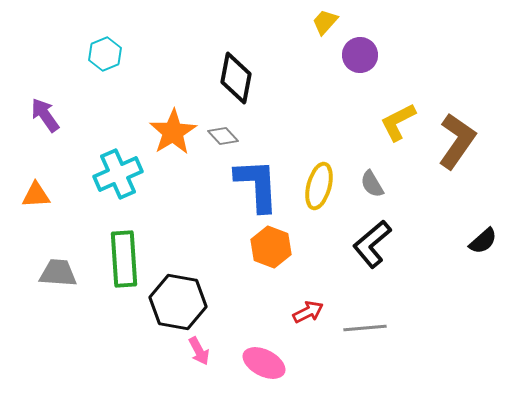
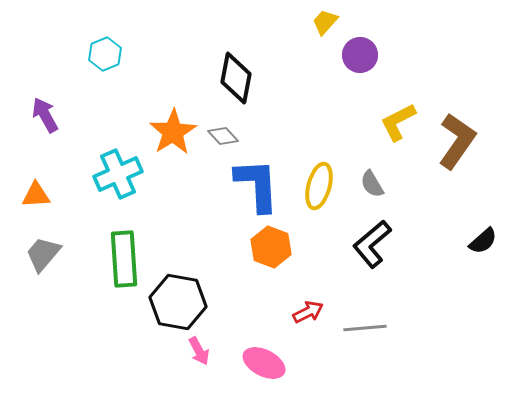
purple arrow: rotated 6 degrees clockwise
gray trapezoid: moved 15 px left, 19 px up; rotated 54 degrees counterclockwise
